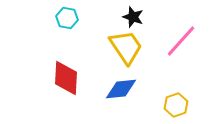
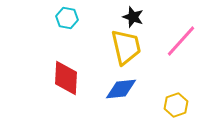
yellow trapezoid: rotated 21 degrees clockwise
